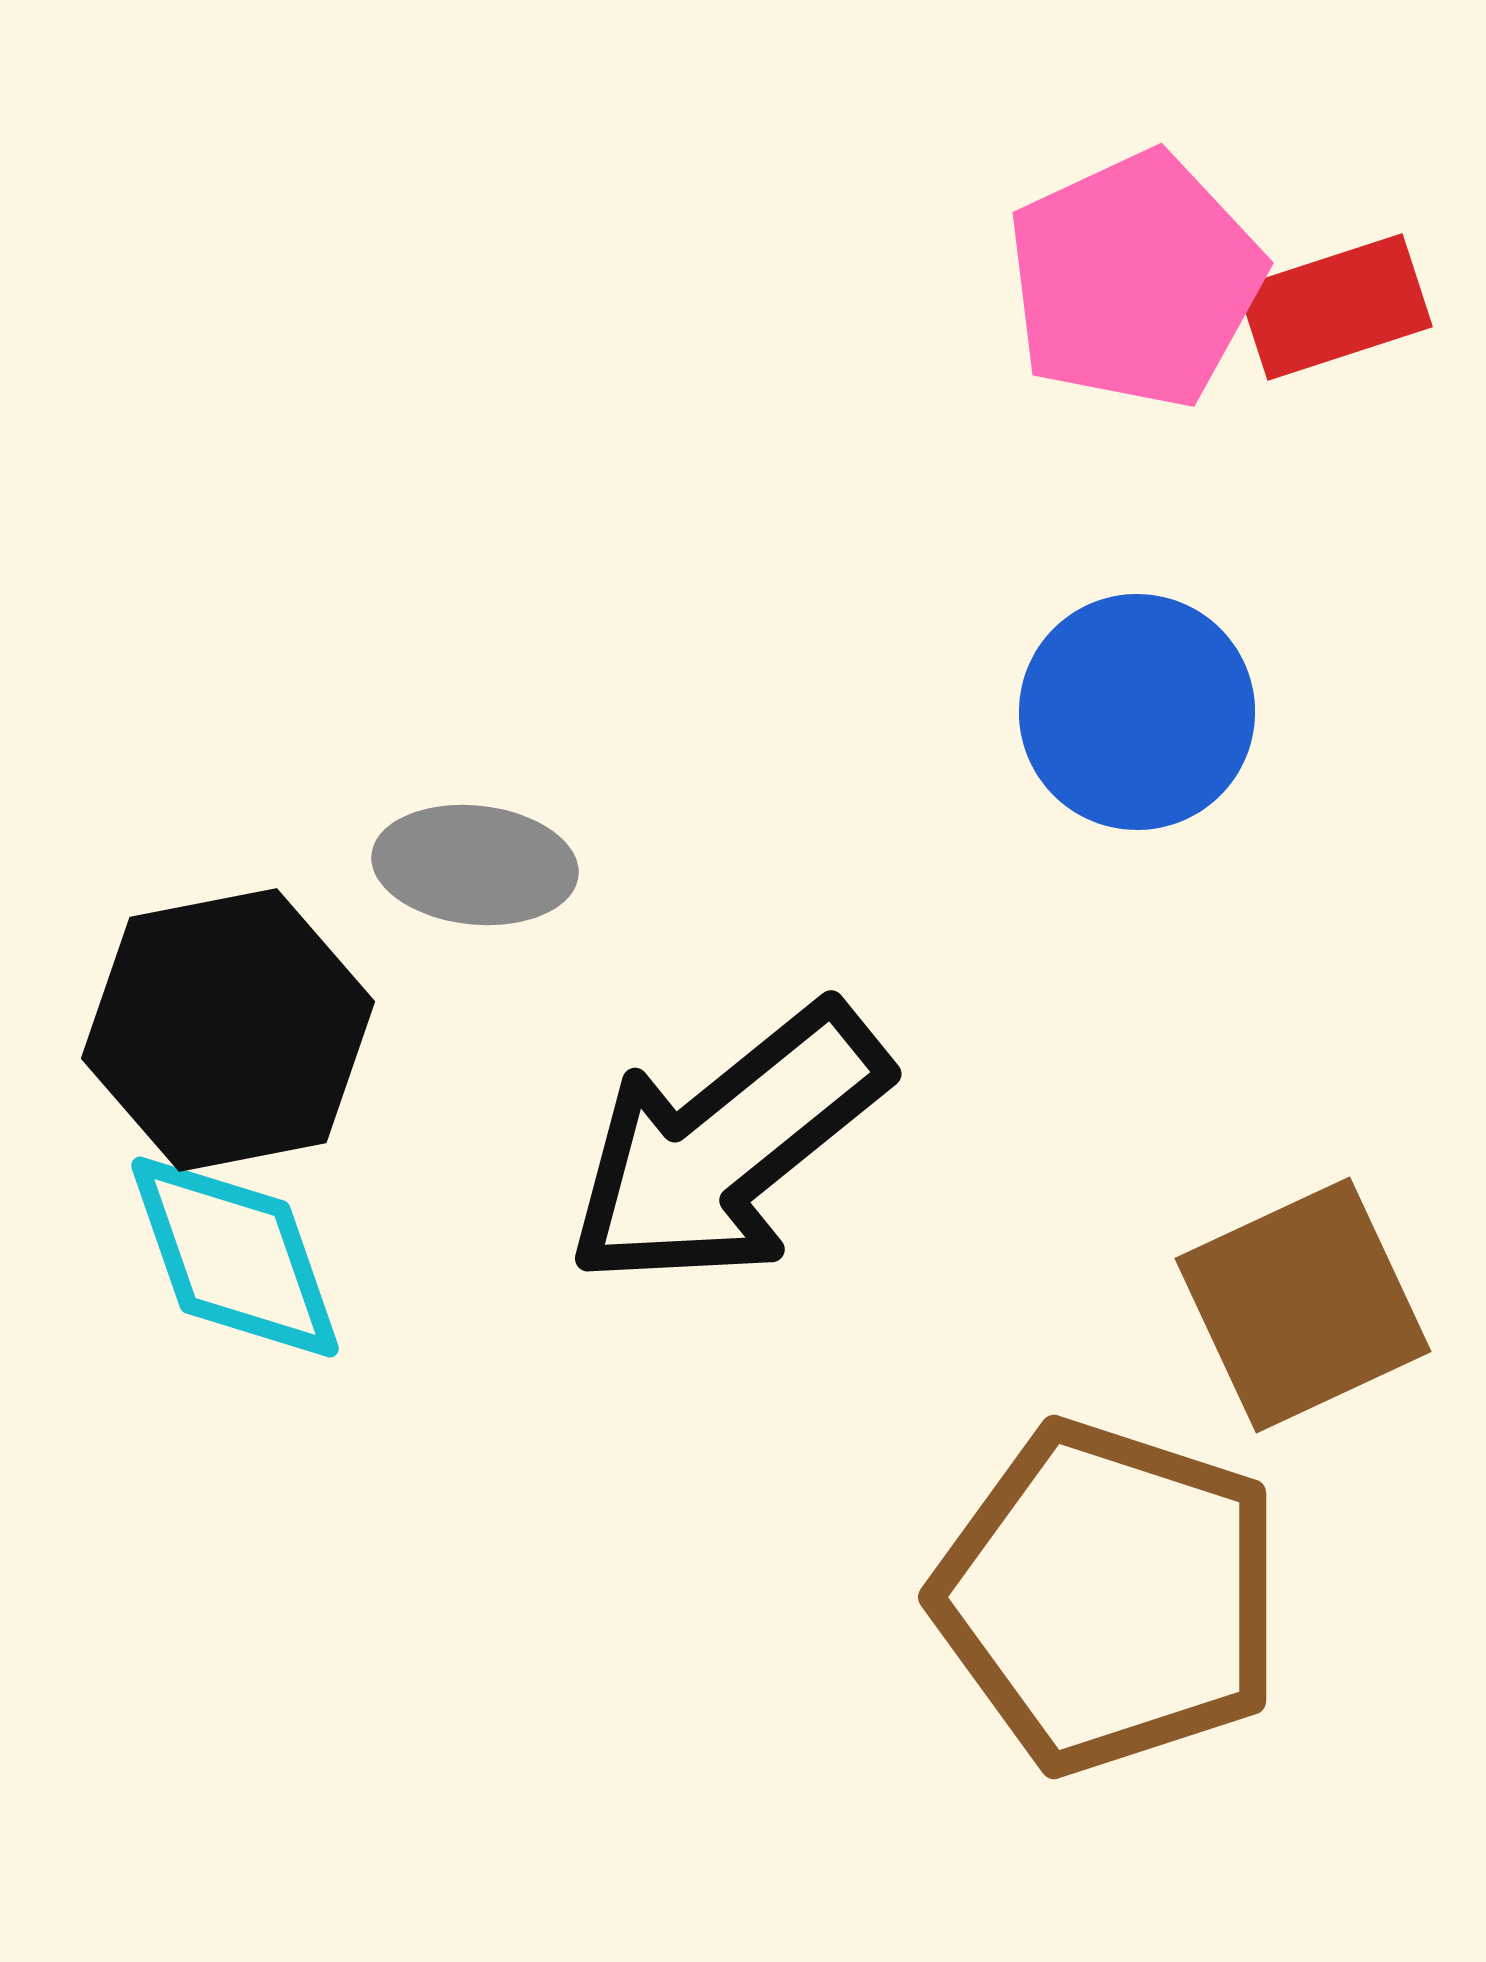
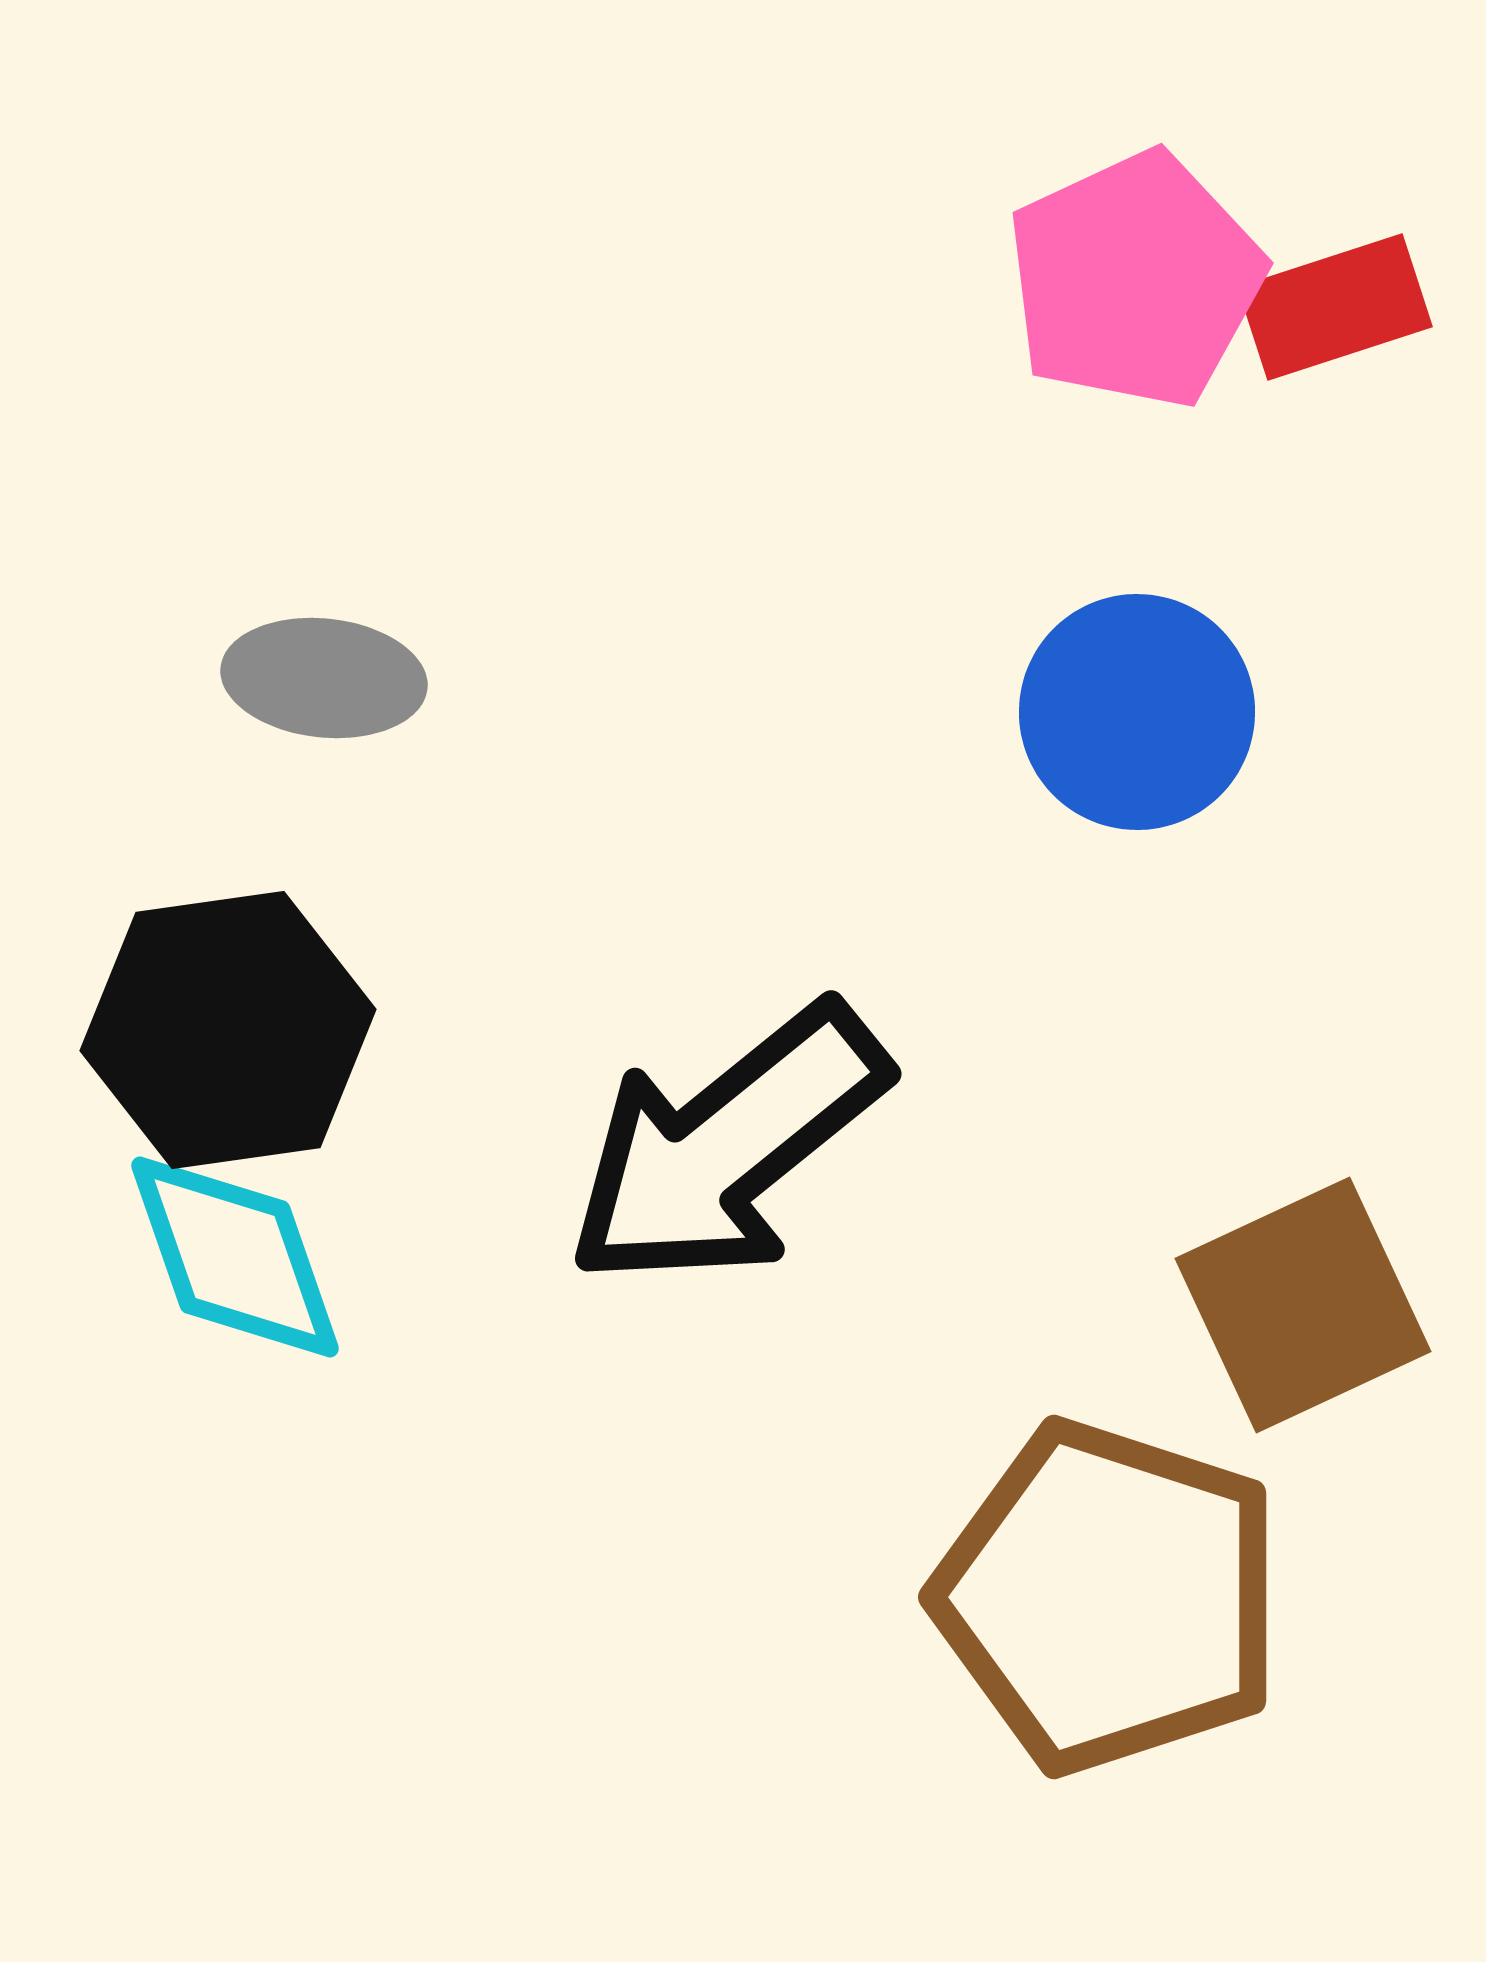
gray ellipse: moved 151 px left, 187 px up
black hexagon: rotated 3 degrees clockwise
